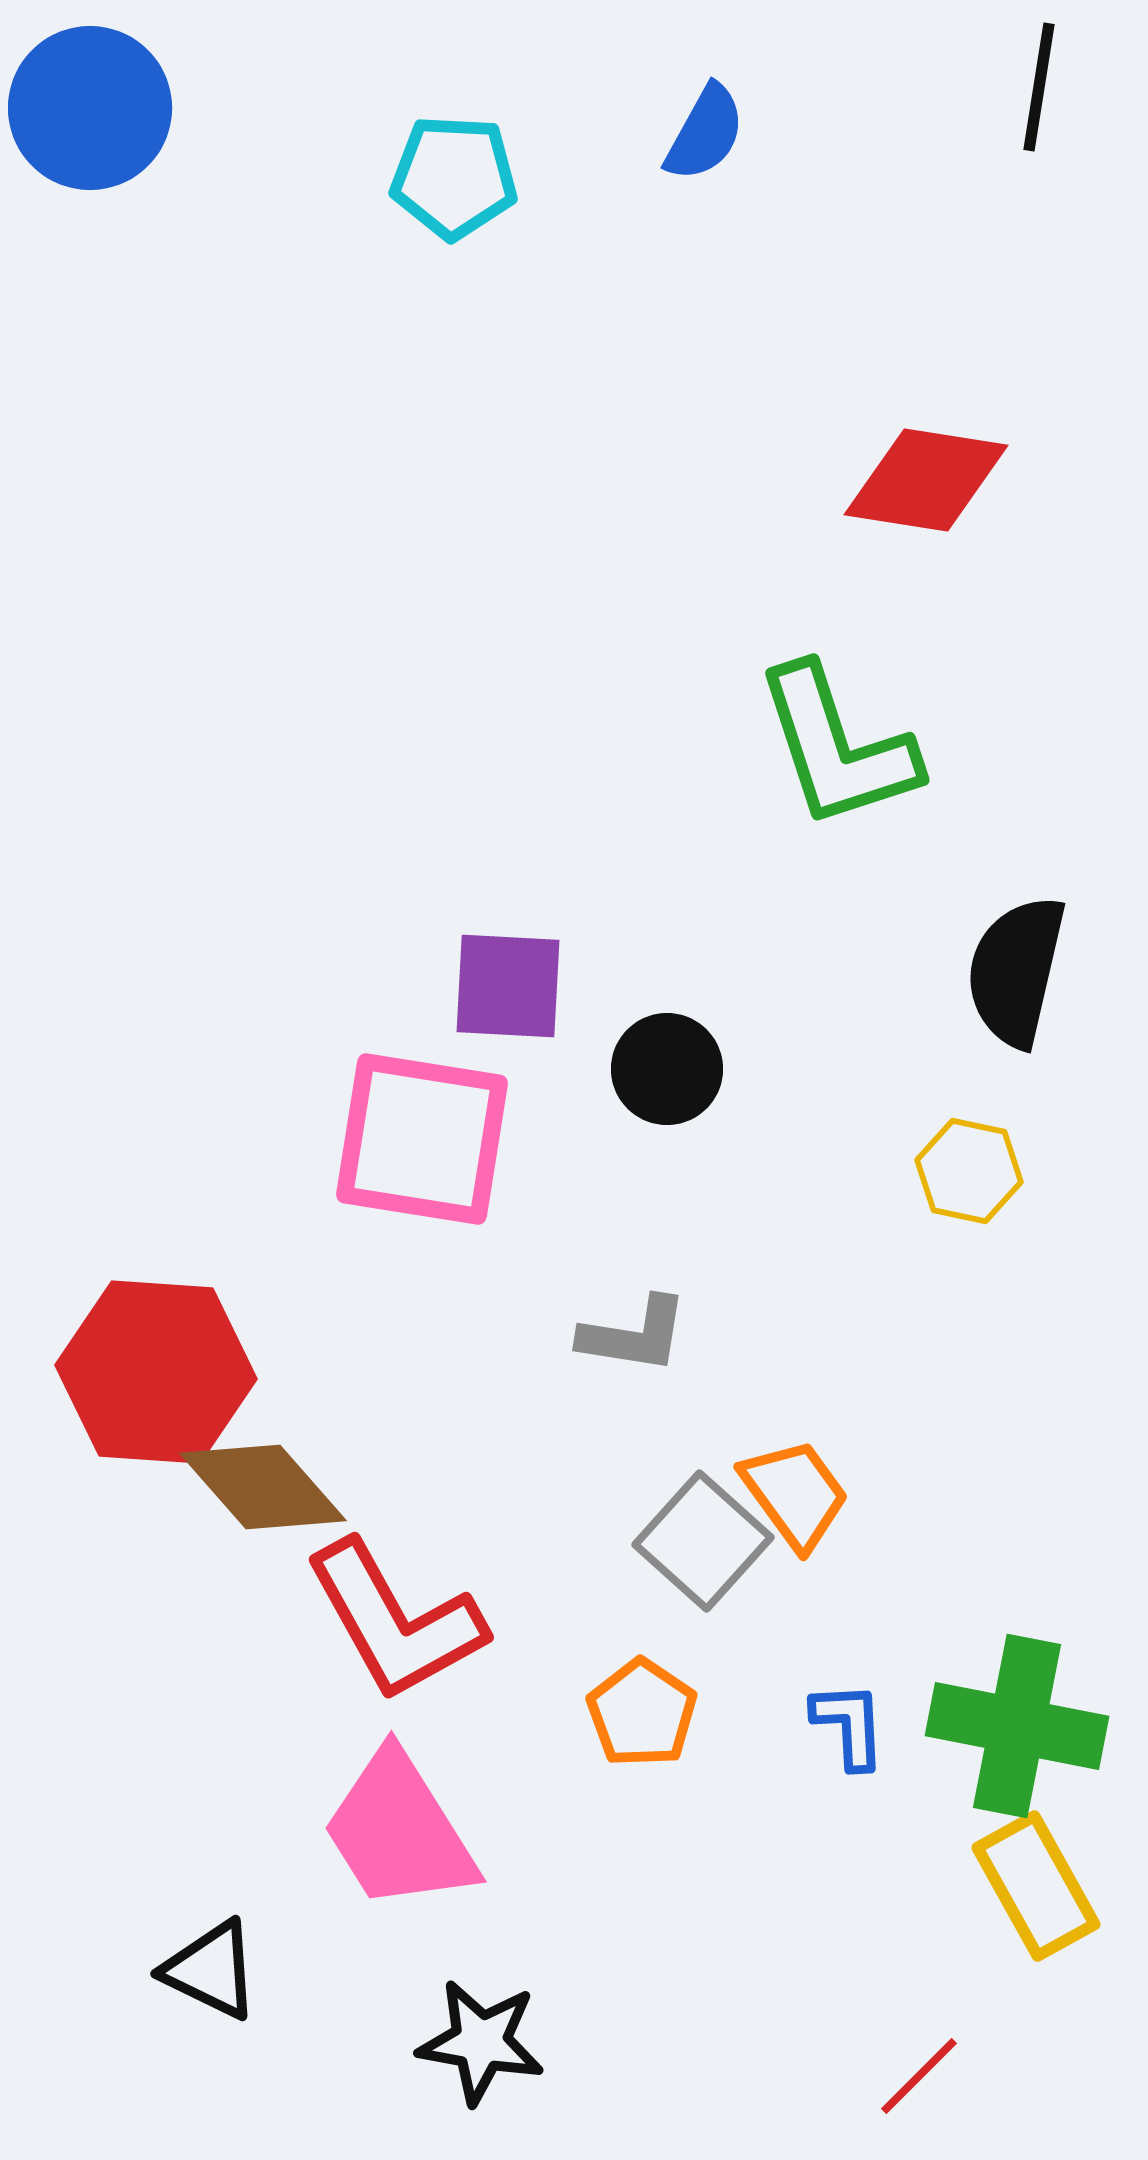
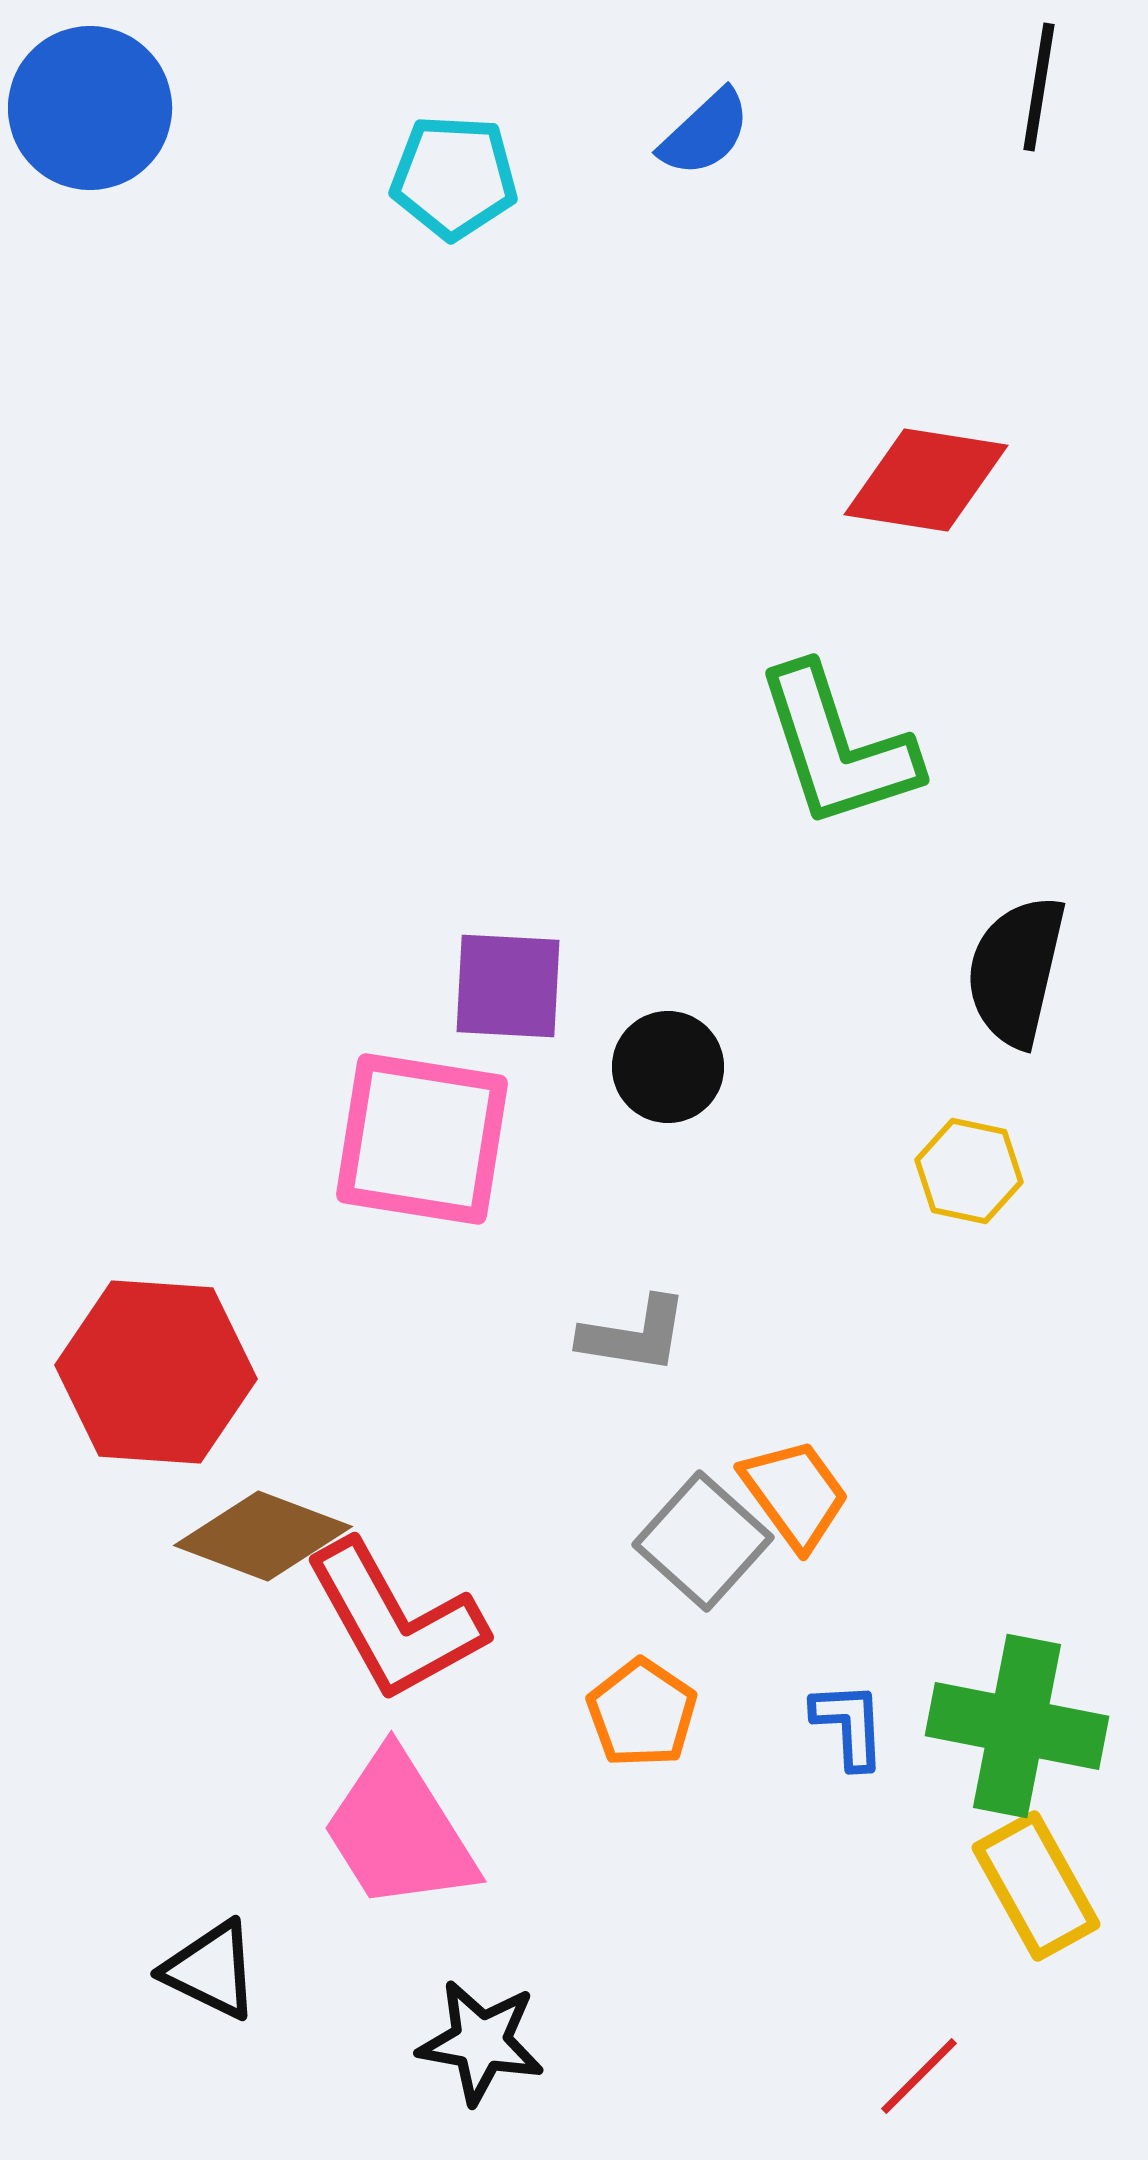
blue semicircle: rotated 18 degrees clockwise
black circle: moved 1 px right, 2 px up
brown diamond: moved 49 px down; rotated 28 degrees counterclockwise
